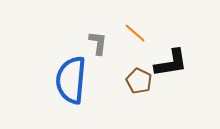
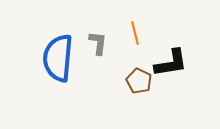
orange line: rotated 35 degrees clockwise
blue semicircle: moved 13 px left, 22 px up
